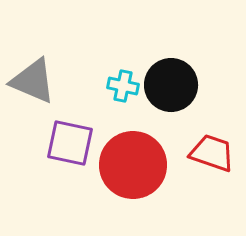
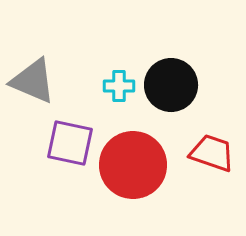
cyan cross: moved 4 px left; rotated 12 degrees counterclockwise
